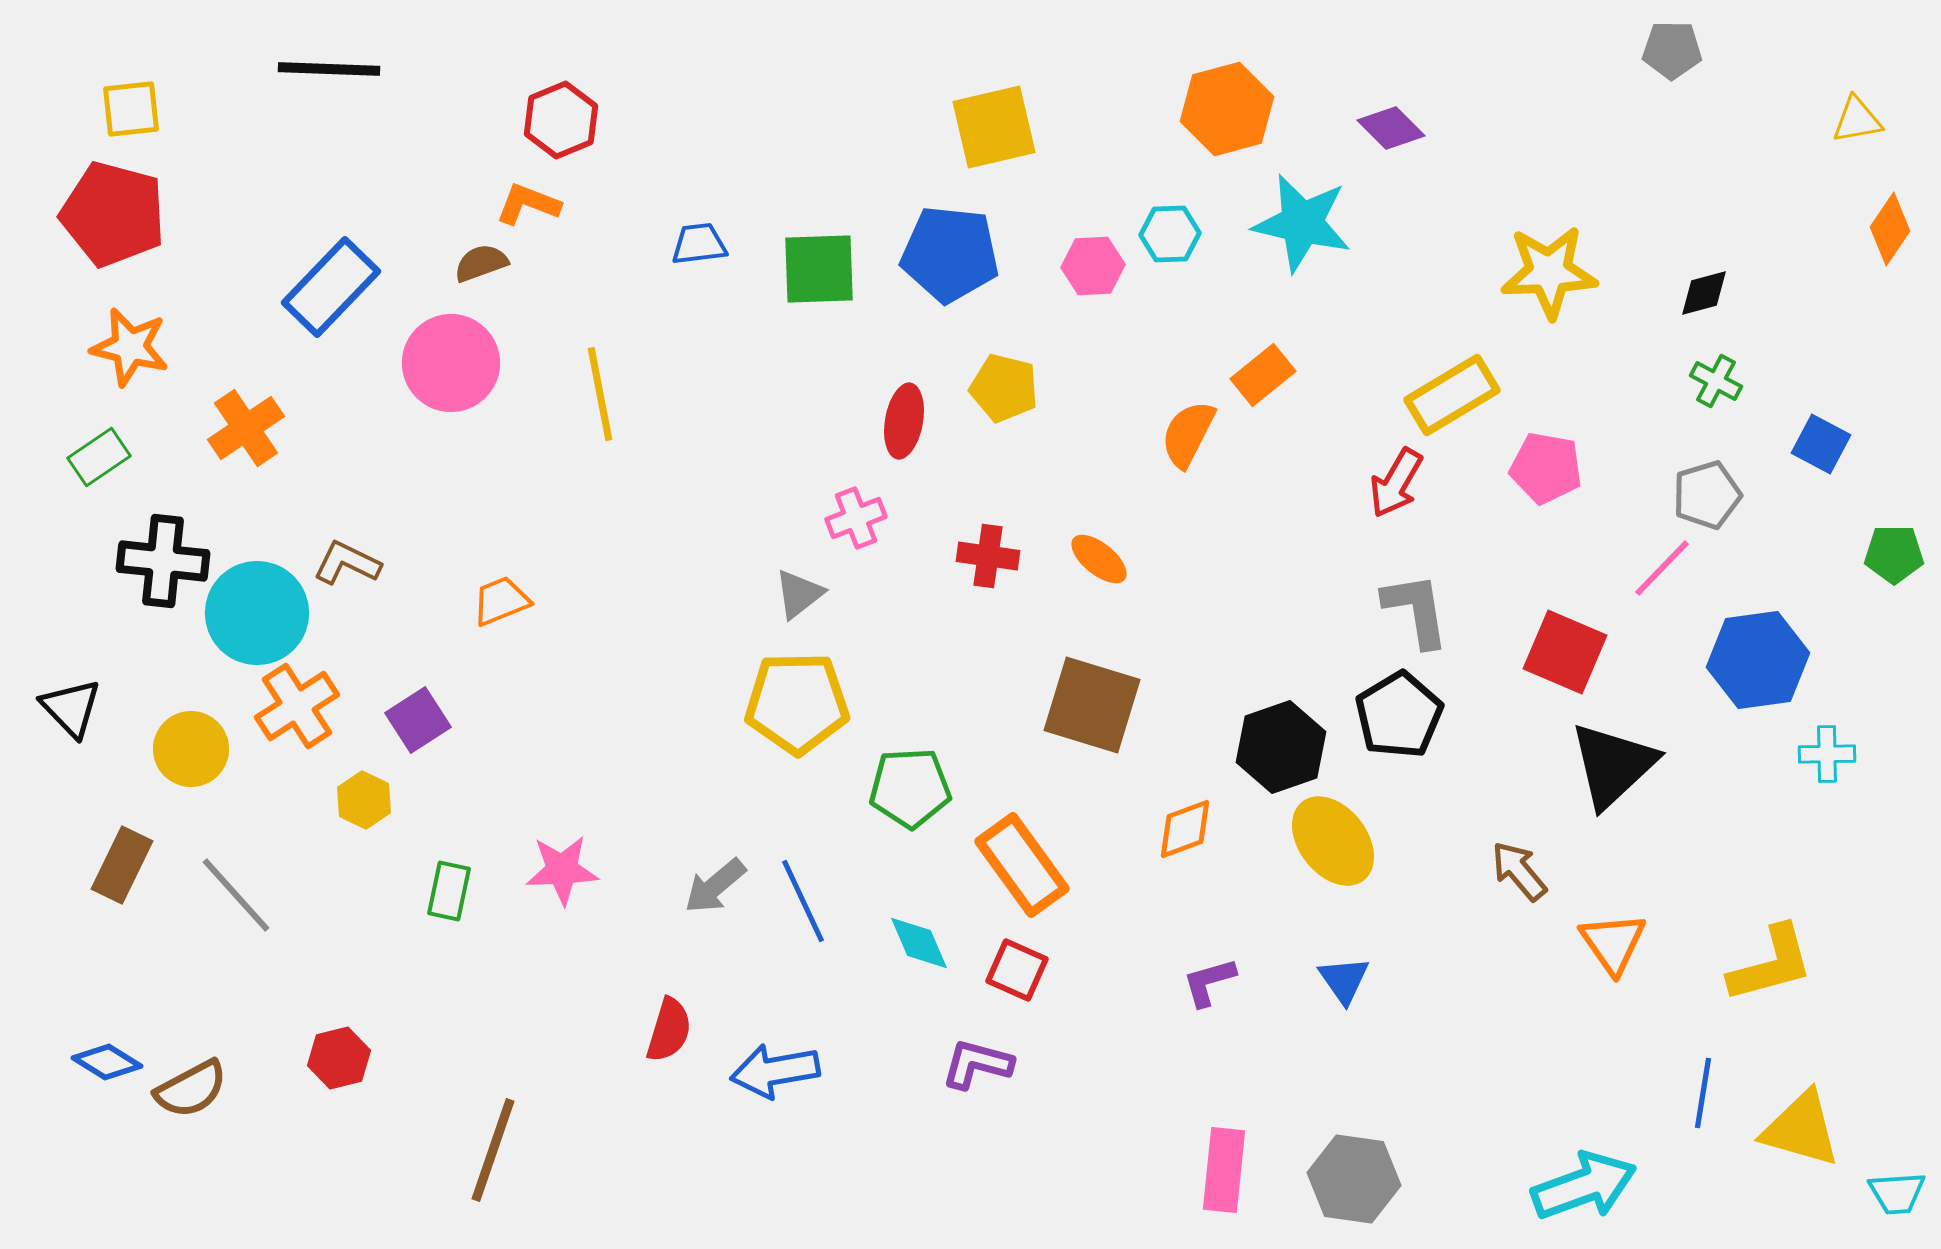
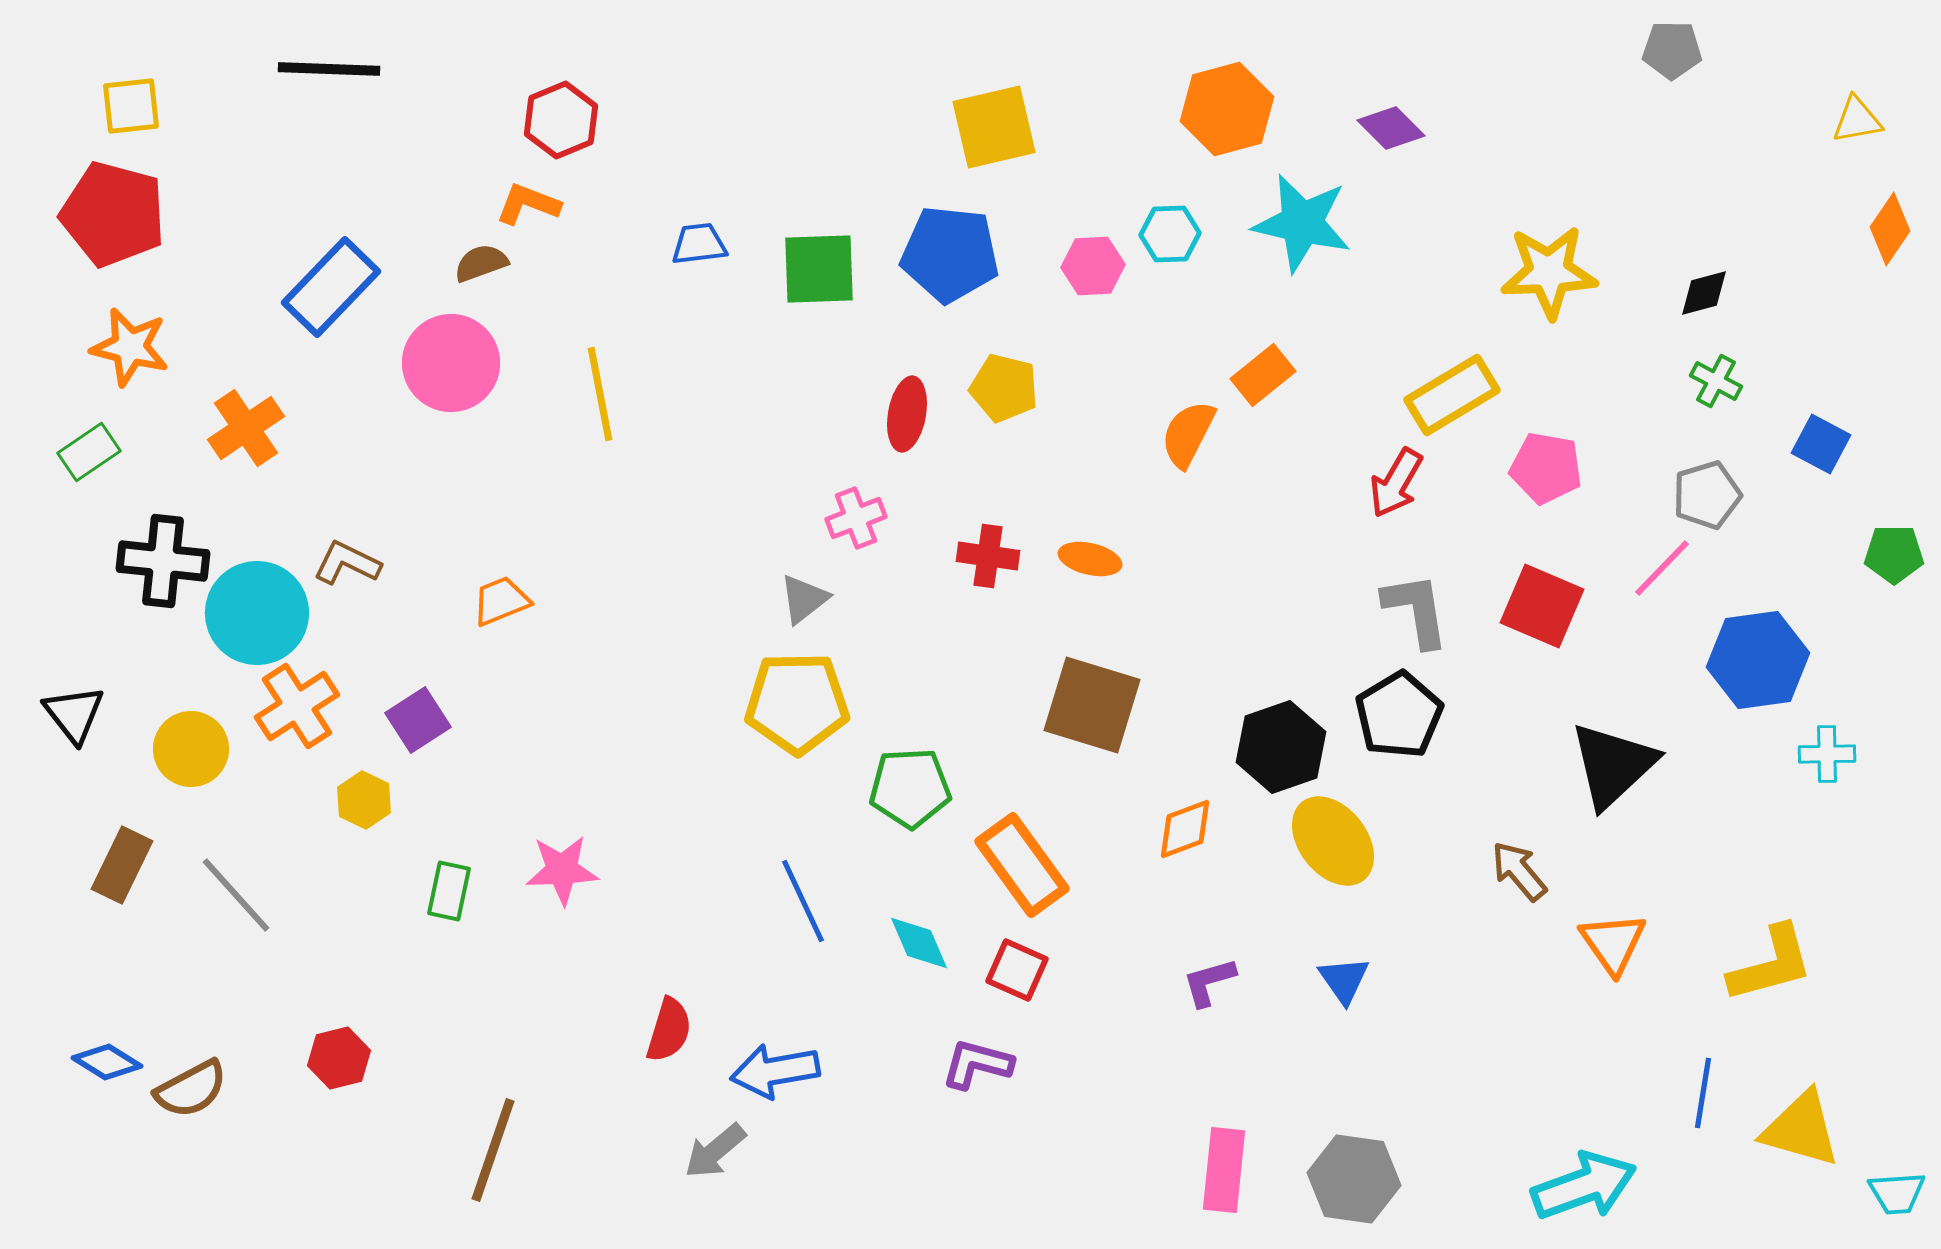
yellow square at (131, 109): moved 3 px up
red ellipse at (904, 421): moved 3 px right, 7 px up
green rectangle at (99, 457): moved 10 px left, 5 px up
orange ellipse at (1099, 559): moved 9 px left; rotated 26 degrees counterclockwise
gray triangle at (799, 594): moved 5 px right, 5 px down
red square at (1565, 652): moved 23 px left, 46 px up
black triangle at (71, 708): moved 3 px right, 6 px down; rotated 6 degrees clockwise
gray arrow at (715, 886): moved 265 px down
